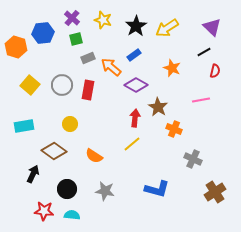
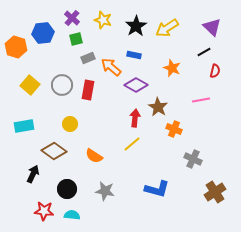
blue rectangle: rotated 48 degrees clockwise
